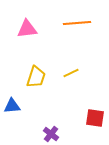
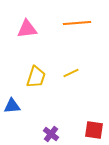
red square: moved 1 px left, 12 px down
